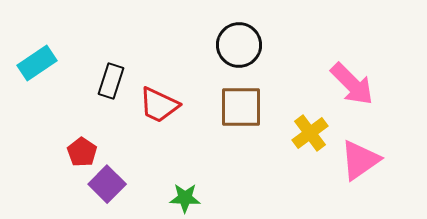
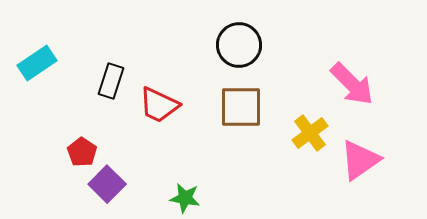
green star: rotated 8 degrees clockwise
